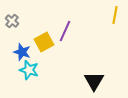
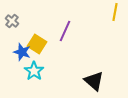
yellow line: moved 3 px up
yellow square: moved 7 px left, 2 px down; rotated 30 degrees counterclockwise
cyan star: moved 5 px right, 1 px down; rotated 18 degrees clockwise
black triangle: rotated 20 degrees counterclockwise
